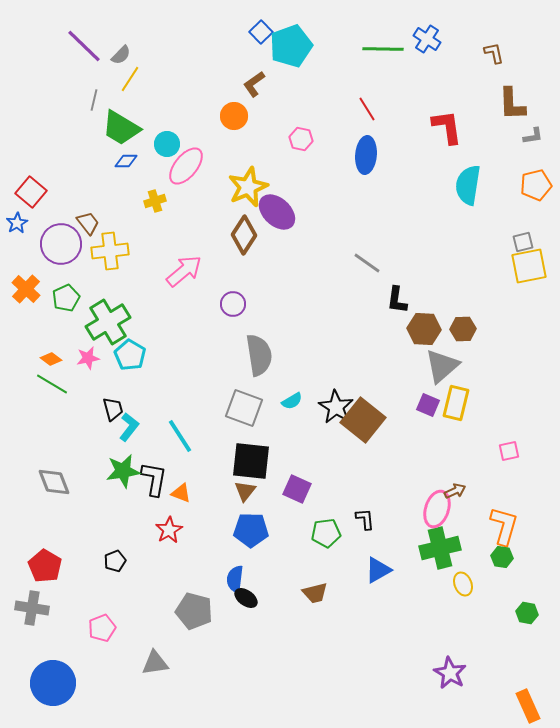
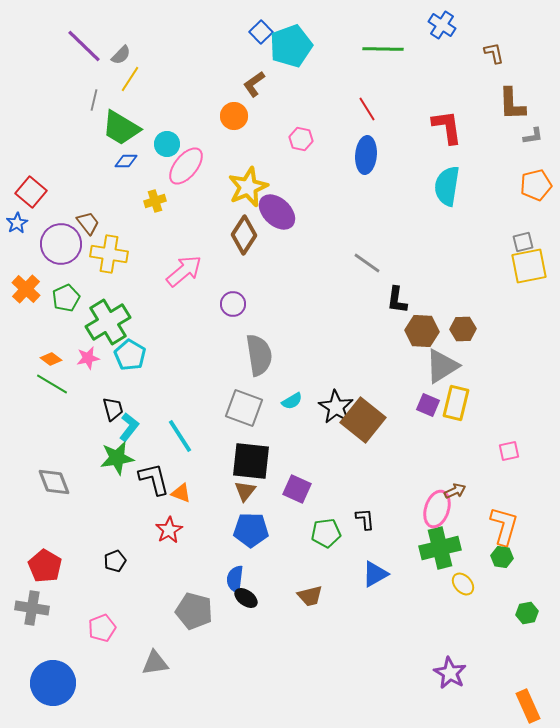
blue cross at (427, 39): moved 15 px right, 14 px up
cyan semicircle at (468, 185): moved 21 px left, 1 px down
yellow cross at (110, 251): moved 1 px left, 3 px down; rotated 15 degrees clockwise
brown hexagon at (424, 329): moved 2 px left, 2 px down
gray triangle at (442, 366): rotated 9 degrees clockwise
green star at (123, 471): moved 6 px left, 13 px up
black L-shape at (154, 479): rotated 24 degrees counterclockwise
blue triangle at (378, 570): moved 3 px left, 4 px down
yellow ellipse at (463, 584): rotated 20 degrees counterclockwise
brown trapezoid at (315, 593): moved 5 px left, 3 px down
green hexagon at (527, 613): rotated 20 degrees counterclockwise
